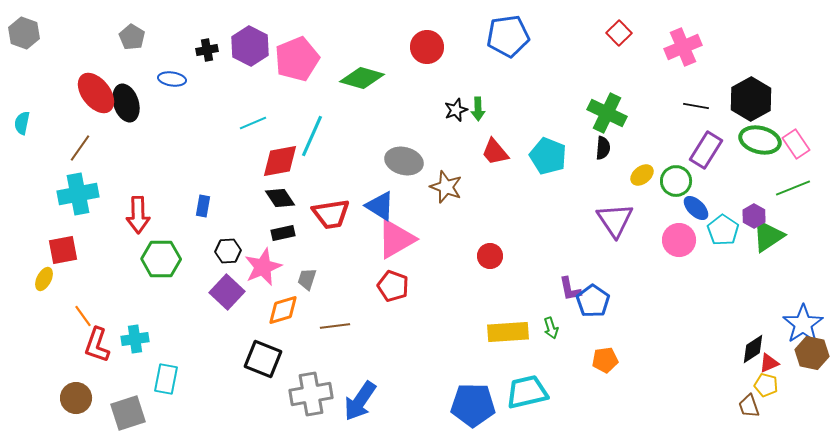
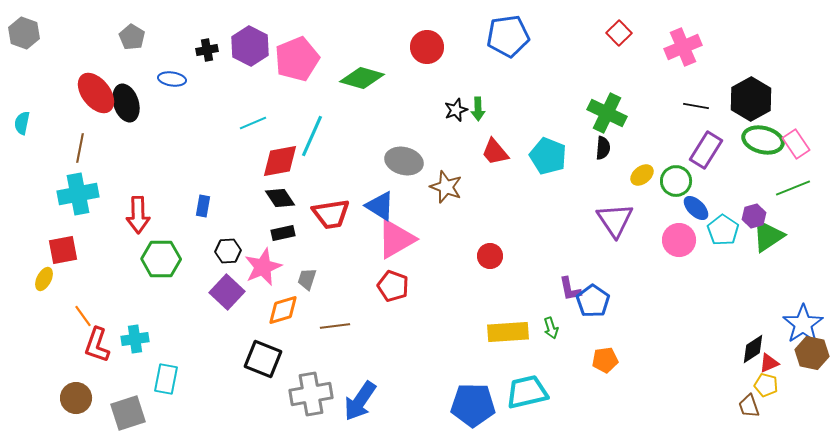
green ellipse at (760, 140): moved 3 px right
brown line at (80, 148): rotated 24 degrees counterclockwise
purple hexagon at (754, 216): rotated 15 degrees clockwise
